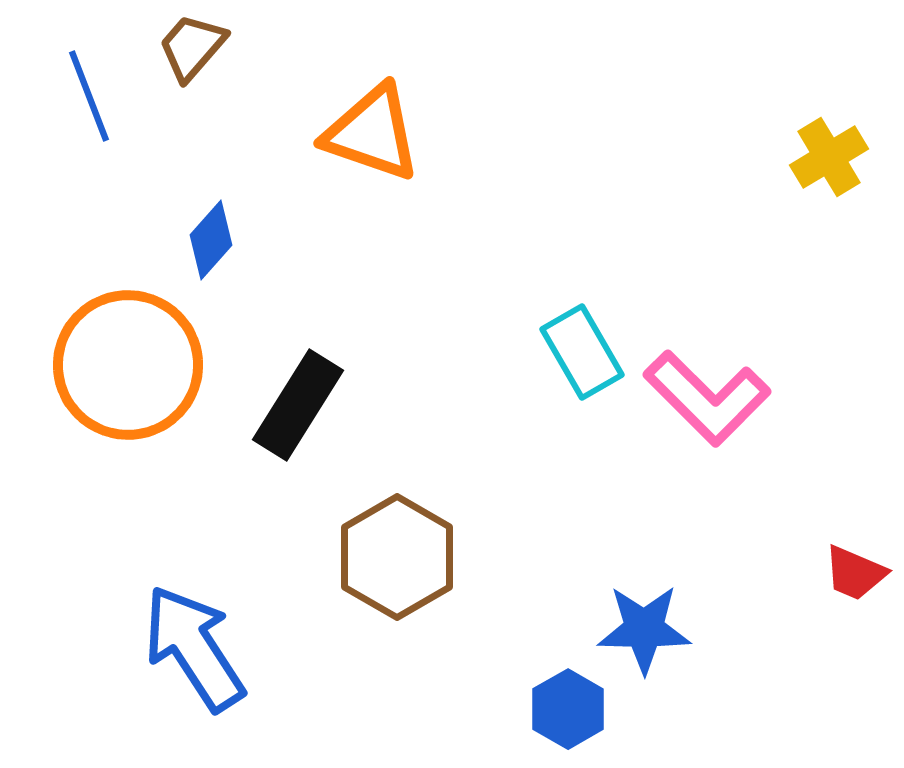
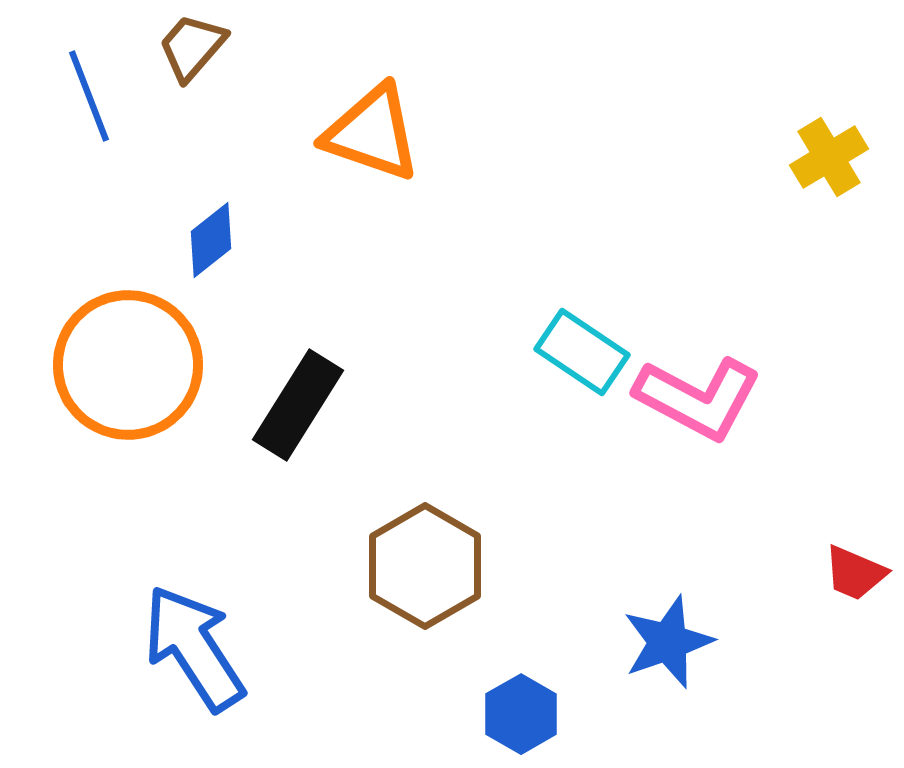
blue diamond: rotated 10 degrees clockwise
cyan rectangle: rotated 26 degrees counterclockwise
pink L-shape: moved 9 px left; rotated 17 degrees counterclockwise
brown hexagon: moved 28 px right, 9 px down
blue star: moved 24 px right, 13 px down; rotated 20 degrees counterclockwise
blue hexagon: moved 47 px left, 5 px down
